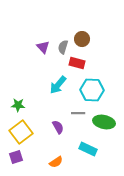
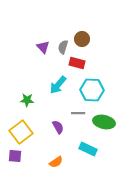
green star: moved 9 px right, 5 px up
purple square: moved 1 px left, 1 px up; rotated 24 degrees clockwise
